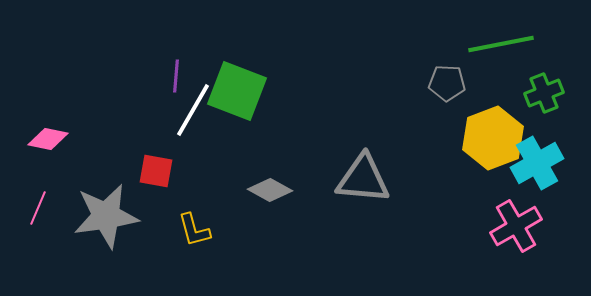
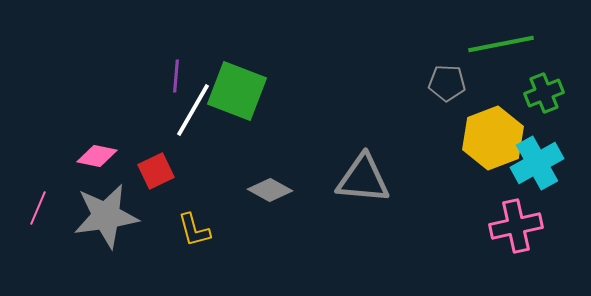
pink diamond: moved 49 px right, 17 px down
red square: rotated 36 degrees counterclockwise
pink cross: rotated 18 degrees clockwise
